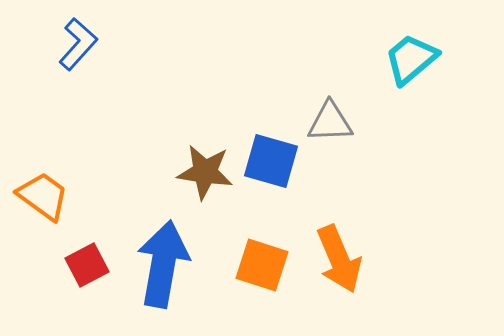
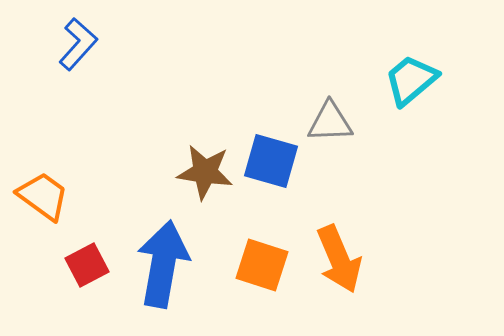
cyan trapezoid: moved 21 px down
